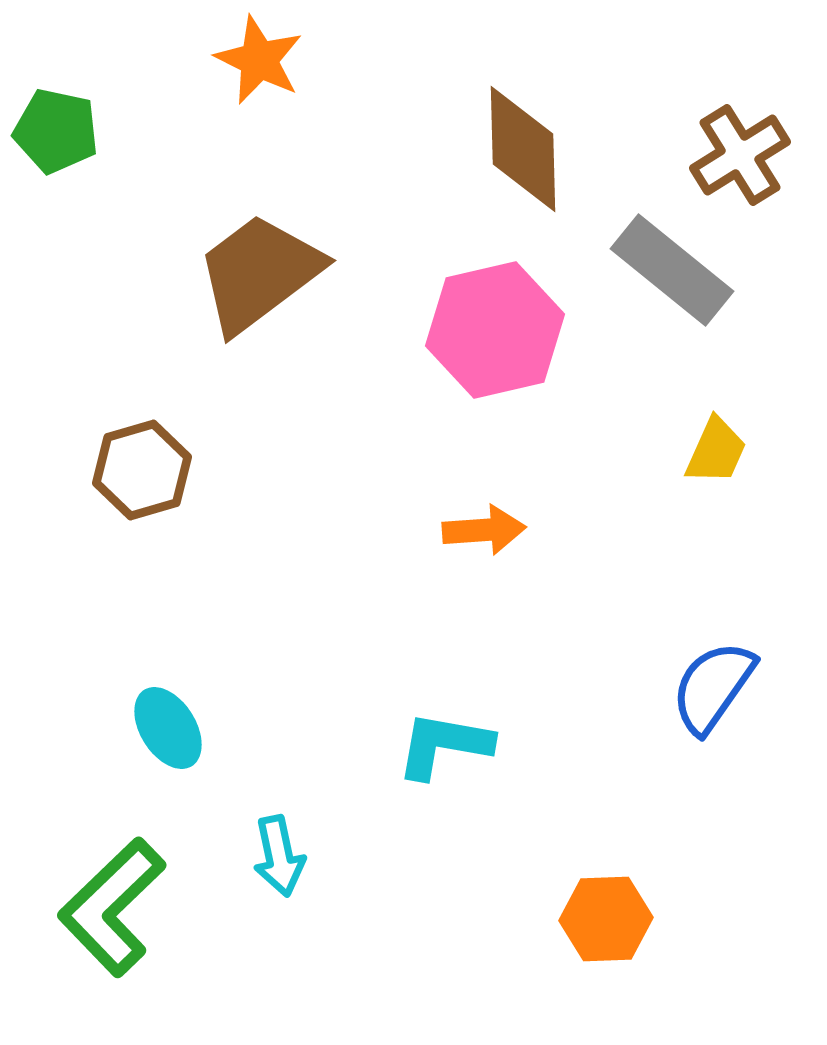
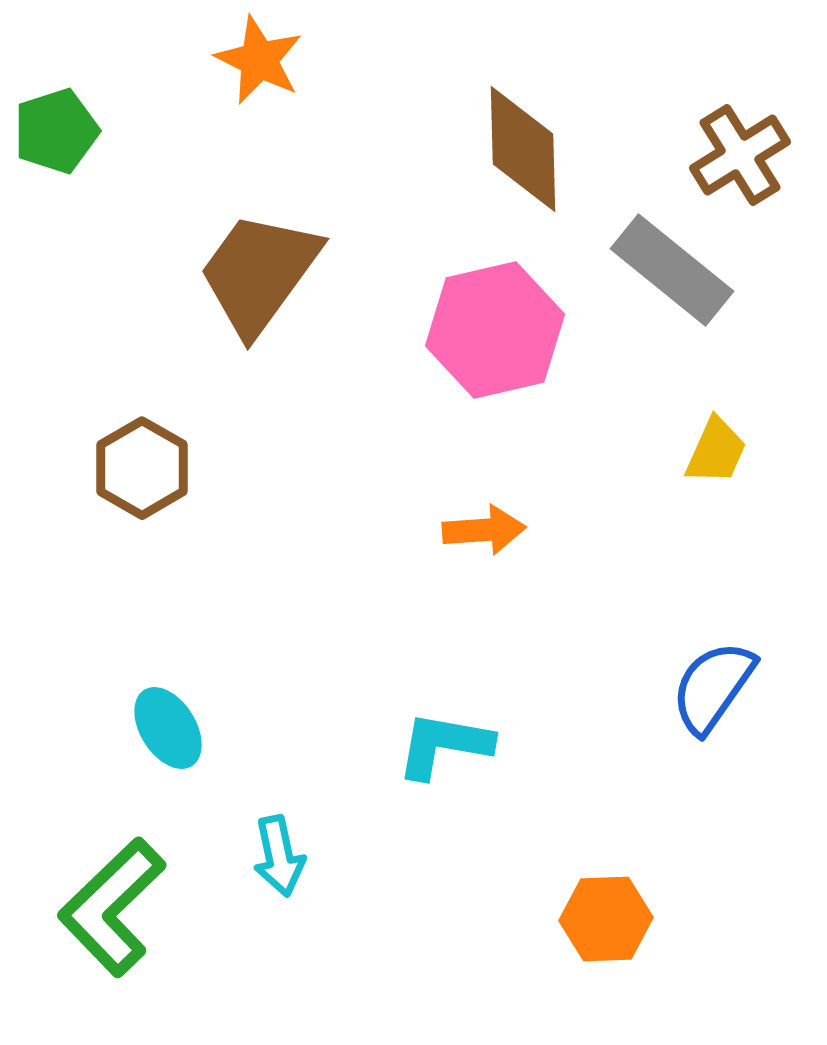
green pentagon: rotated 30 degrees counterclockwise
brown trapezoid: rotated 17 degrees counterclockwise
brown hexagon: moved 2 px up; rotated 14 degrees counterclockwise
